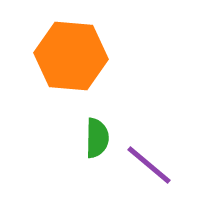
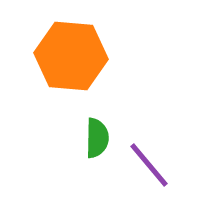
purple line: rotated 10 degrees clockwise
